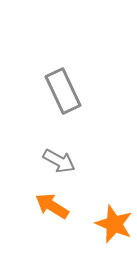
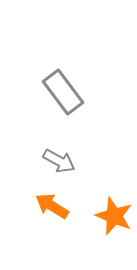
gray rectangle: moved 1 px down; rotated 12 degrees counterclockwise
orange star: moved 8 px up
